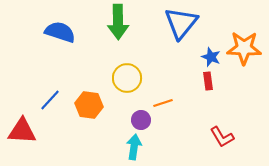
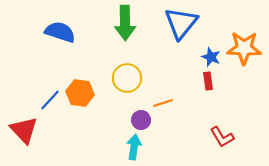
green arrow: moved 7 px right, 1 px down
orange hexagon: moved 9 px left, 12 px up
red triangle: moved 2 px right, 1 px up; rotated 44 degrees clockwise
